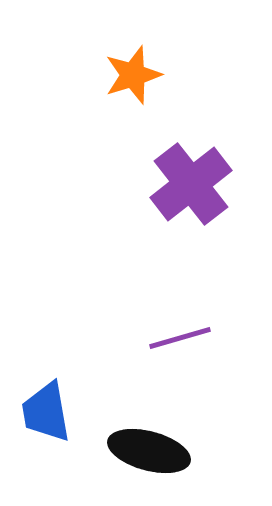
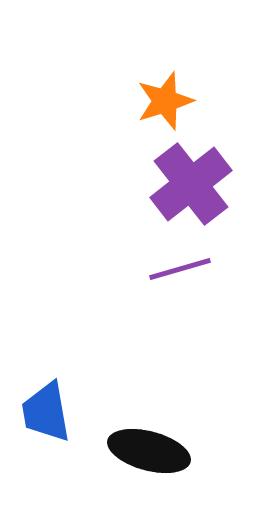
orange star: moved 32 px right, 26 px down
purple line: moved 69 px up
